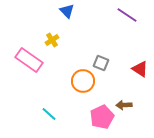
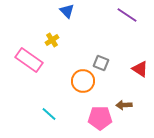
pink pentagon: moved 2 px left, 1 px down; rotated 25 degrees clockwise
